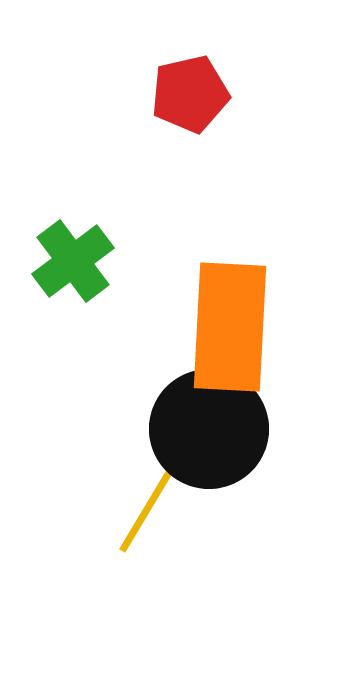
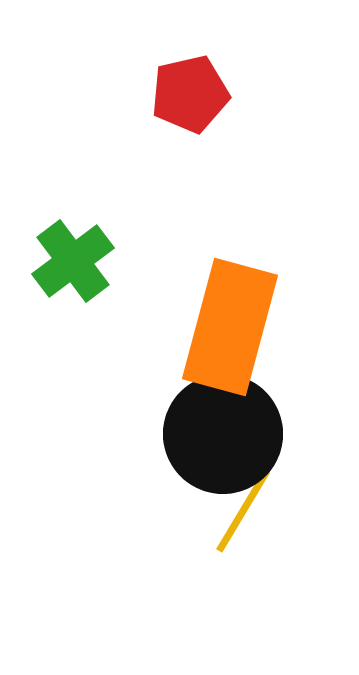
orange rectangle: rotated 12 degrees clockwise
black circle: moved 14 px right, 5 px down
yellow line: moved 97 px right
